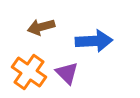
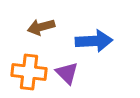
orange cross: rotated 28 degrees counterclockwise
